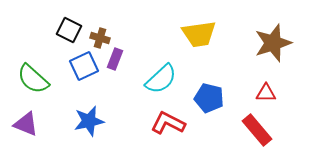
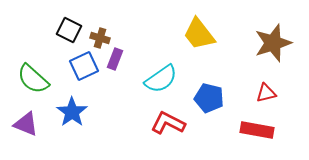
yellow trapezoid: rotated 60 degrees clockwise
cyan semicircle: rotated 8 degrees clockwise
red triangle: rotated 15 degrees counterclockwise
blue star: moved 17 px left, 9 px up; rotated 24 degrees counterclockwise
red rectangle: rotated 40 degrees counterclockwise
